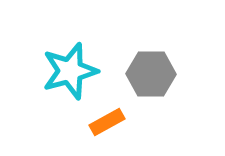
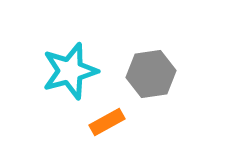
gray hexagon: rotated 9 degrees counterclockwise
